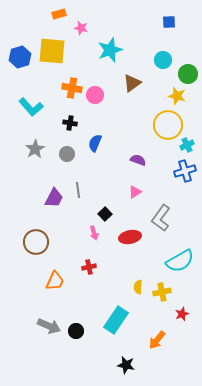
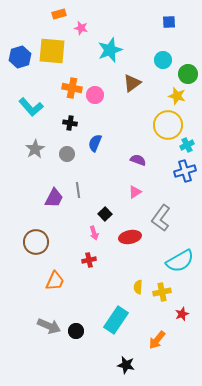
red cross: moved 7 px up
